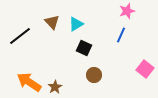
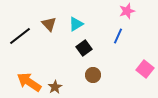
brown triangle: moved 3 px left, 2 px down
blue line: moved 3 px left, 1 px down
black square: rotated 28 degrees clockwise
brown circle: moved 1 px left
